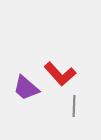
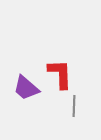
red L-shape: rotated 140 degrees counterclockwise
